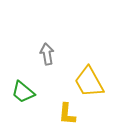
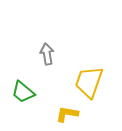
yellow trapezoid: rotated 48 degrees clockwise
yellow L-shape: rotated 95 degrees clockwise
